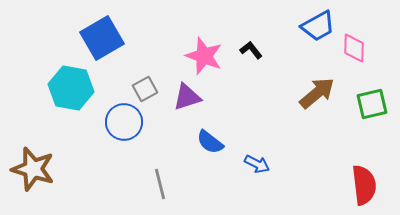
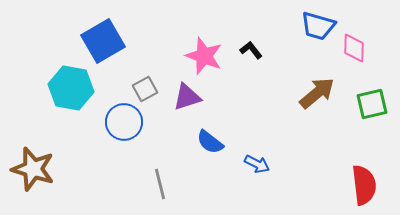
blue trapezoid: rotated 45 degrees clockwise
blue square: moved 1 px right, 3 px down
